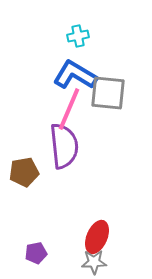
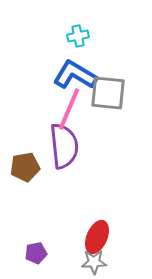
brown pentagon: moved 1 px right, 5 px up
